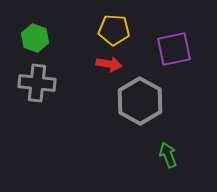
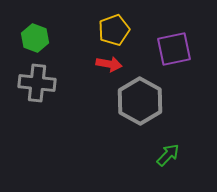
yellow pentagon: rotated 24 degrees counterclockwise
green arrow: rotated 65 degrees clockwise
